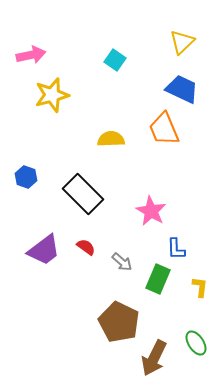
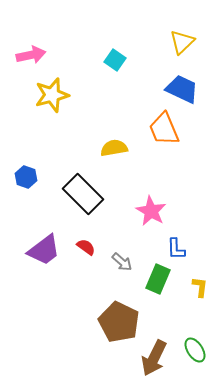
yellow semicircle: moved 3 px right, 9 px down; rotated 8 degrees counterclockwise
green ellipse: moved 1 px left, 7 px down
